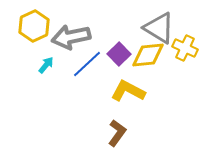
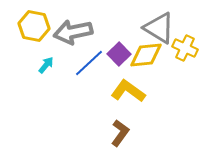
yellow hexagon: rotated 24 degrees counterclockwise
gray arrow: moved 2 px right, 5 px up
yellow diamond: moved 2 px left
blue line: moved 2 px right, 1 px up
yellow L-shape: rotated 8 degrees clockwise
brown L-shape: moved 3 px right
